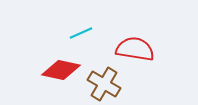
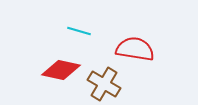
cyan line: moved 2 px left, 2 px up; rotated 40 degrees clockwise
